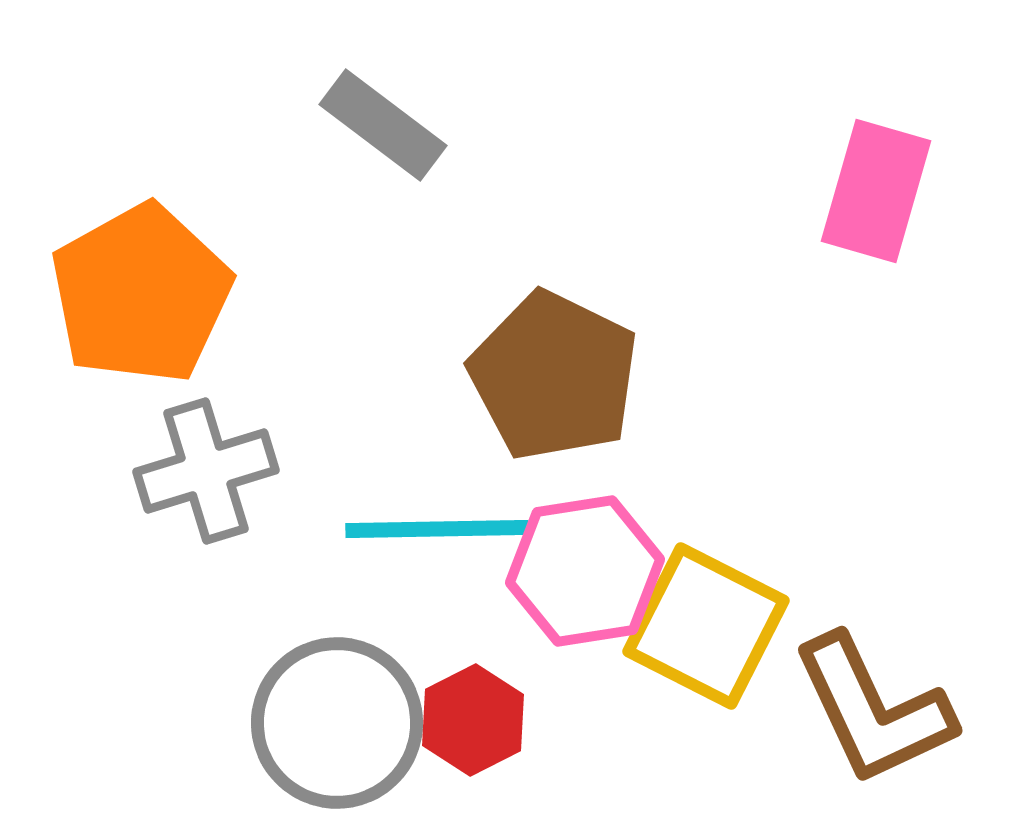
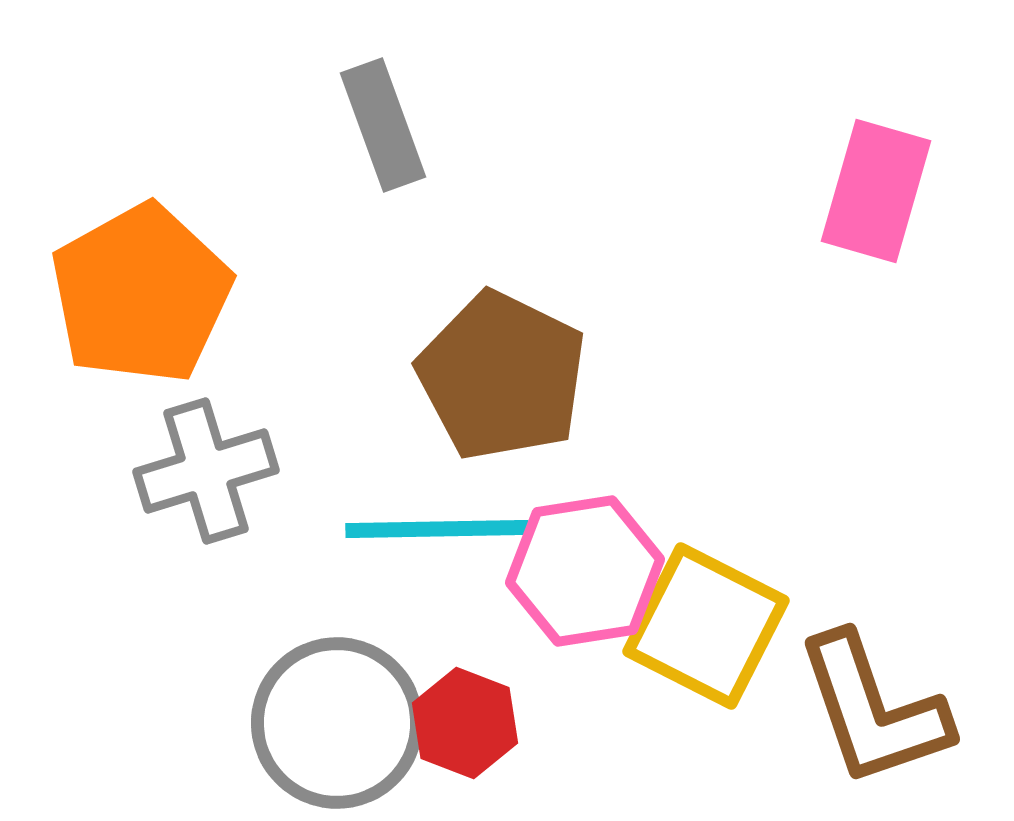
gray rectangle: rotated 33 degrees clockwise
brown pentagon: moved 52 px left
brown L-shape: rotated 6 degrees clockwise
red hexagon: moved 8 px left, 3 px down; rotated 12 degrees counterclockwise
